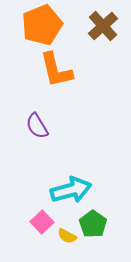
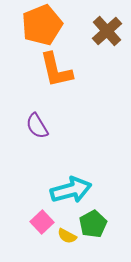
brown cross: moved 4 px right, 5 px down
green pentagon: rotated 8 degrees clockwise
